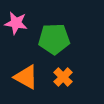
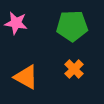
green pentagon: moved 18 px right, 13 px up
orange cross: moved 11 px right, 8 px up
